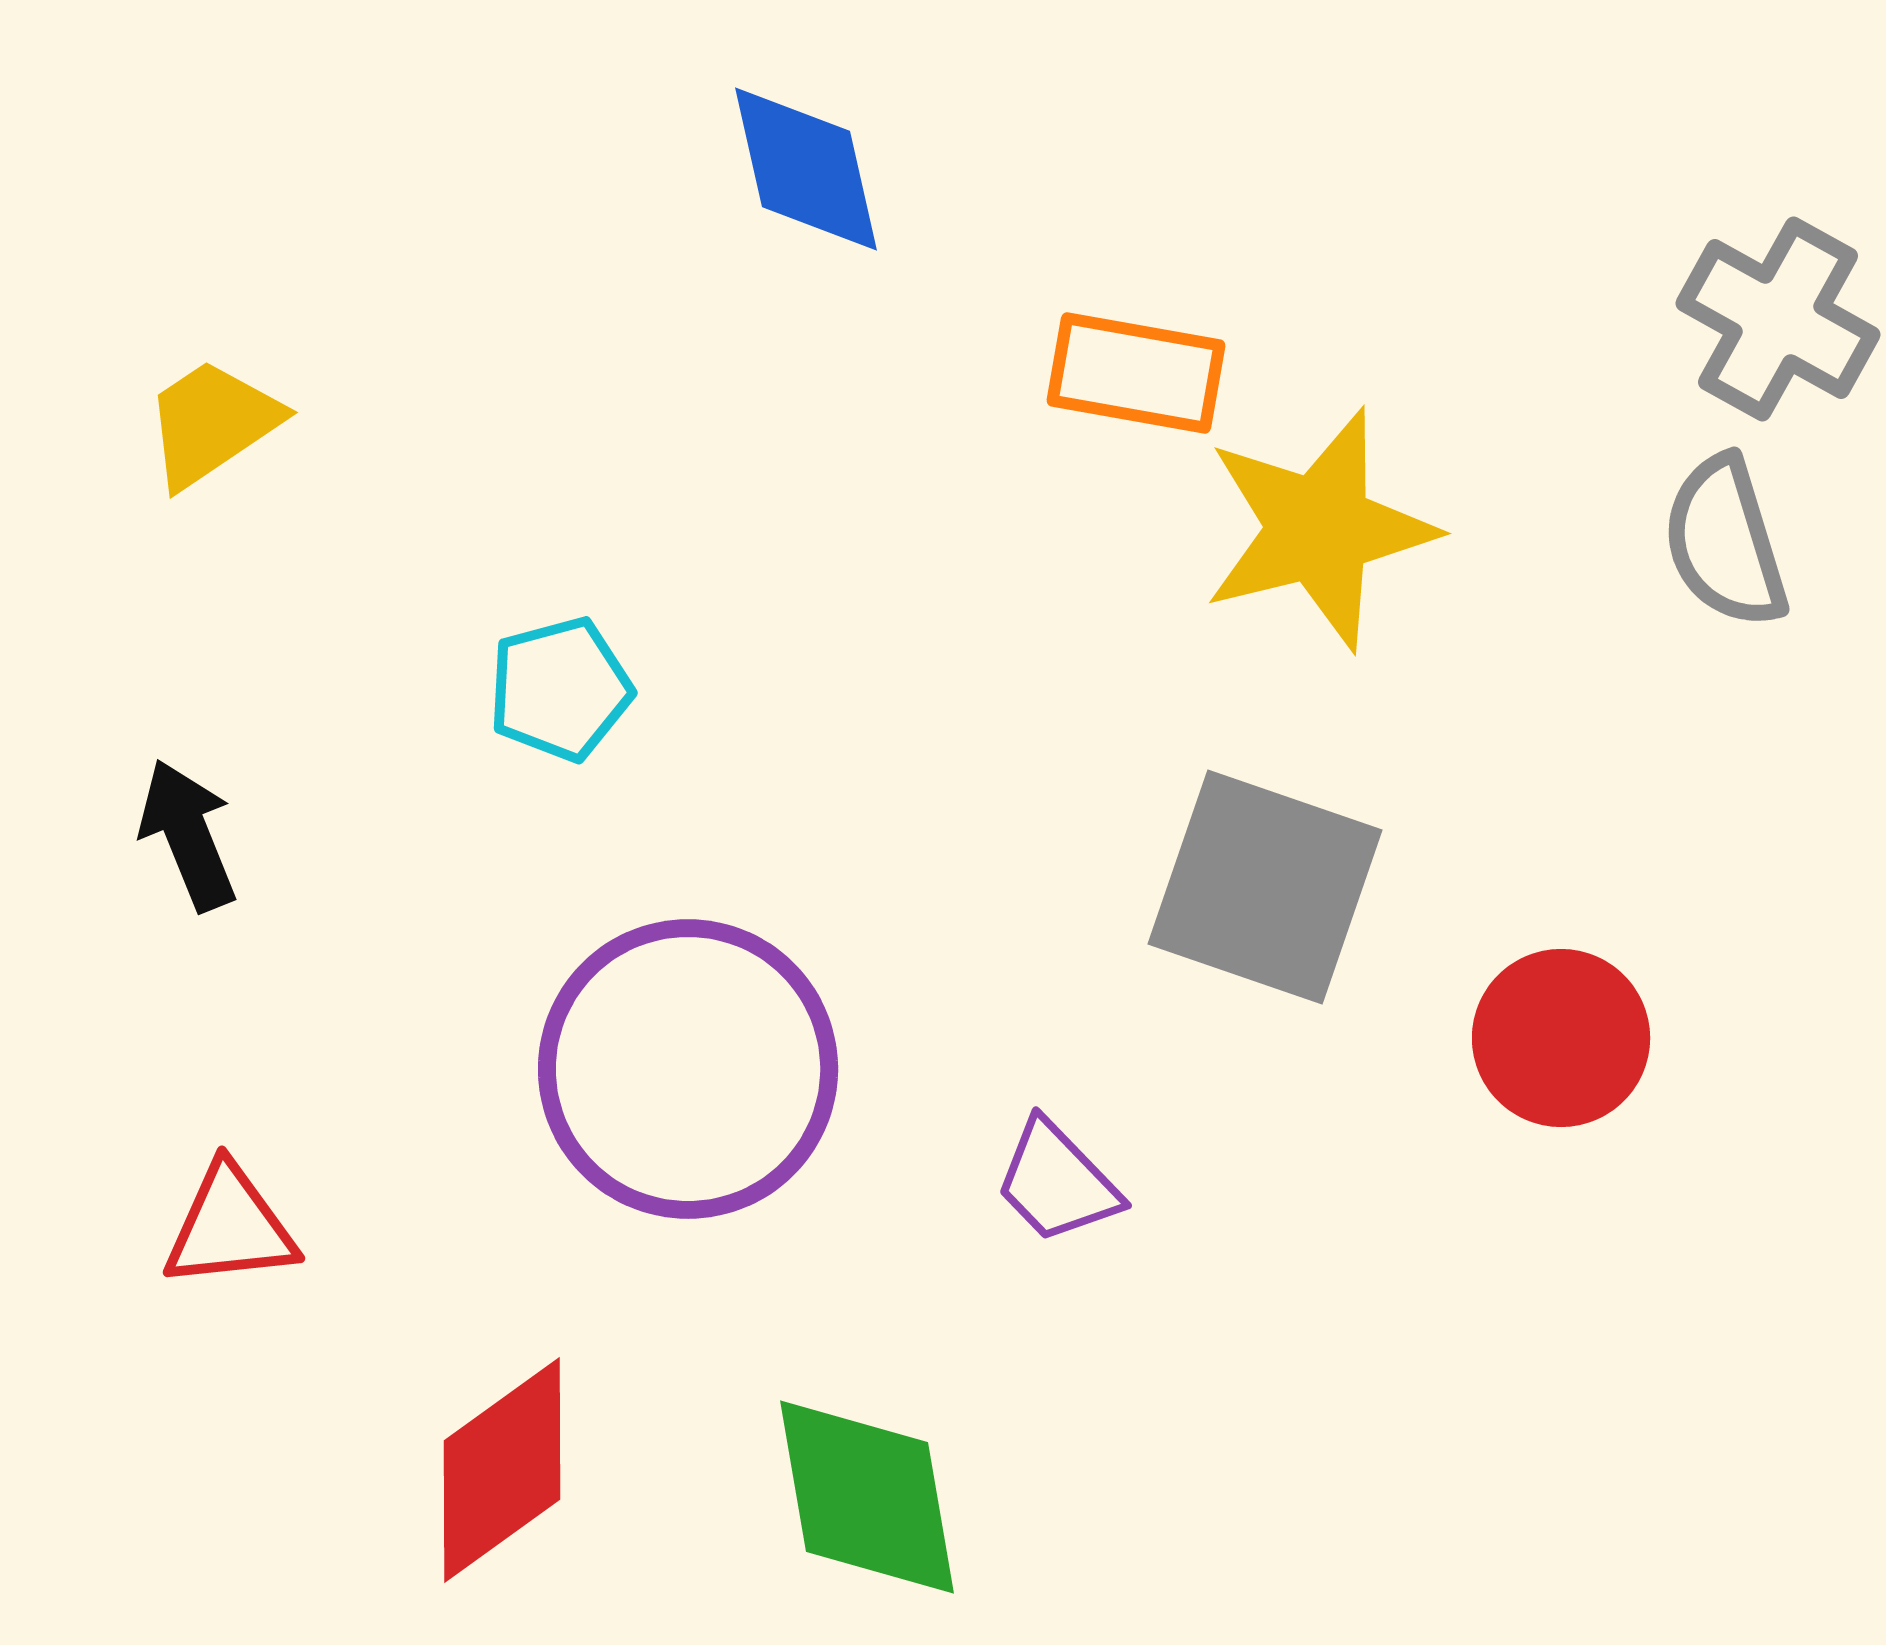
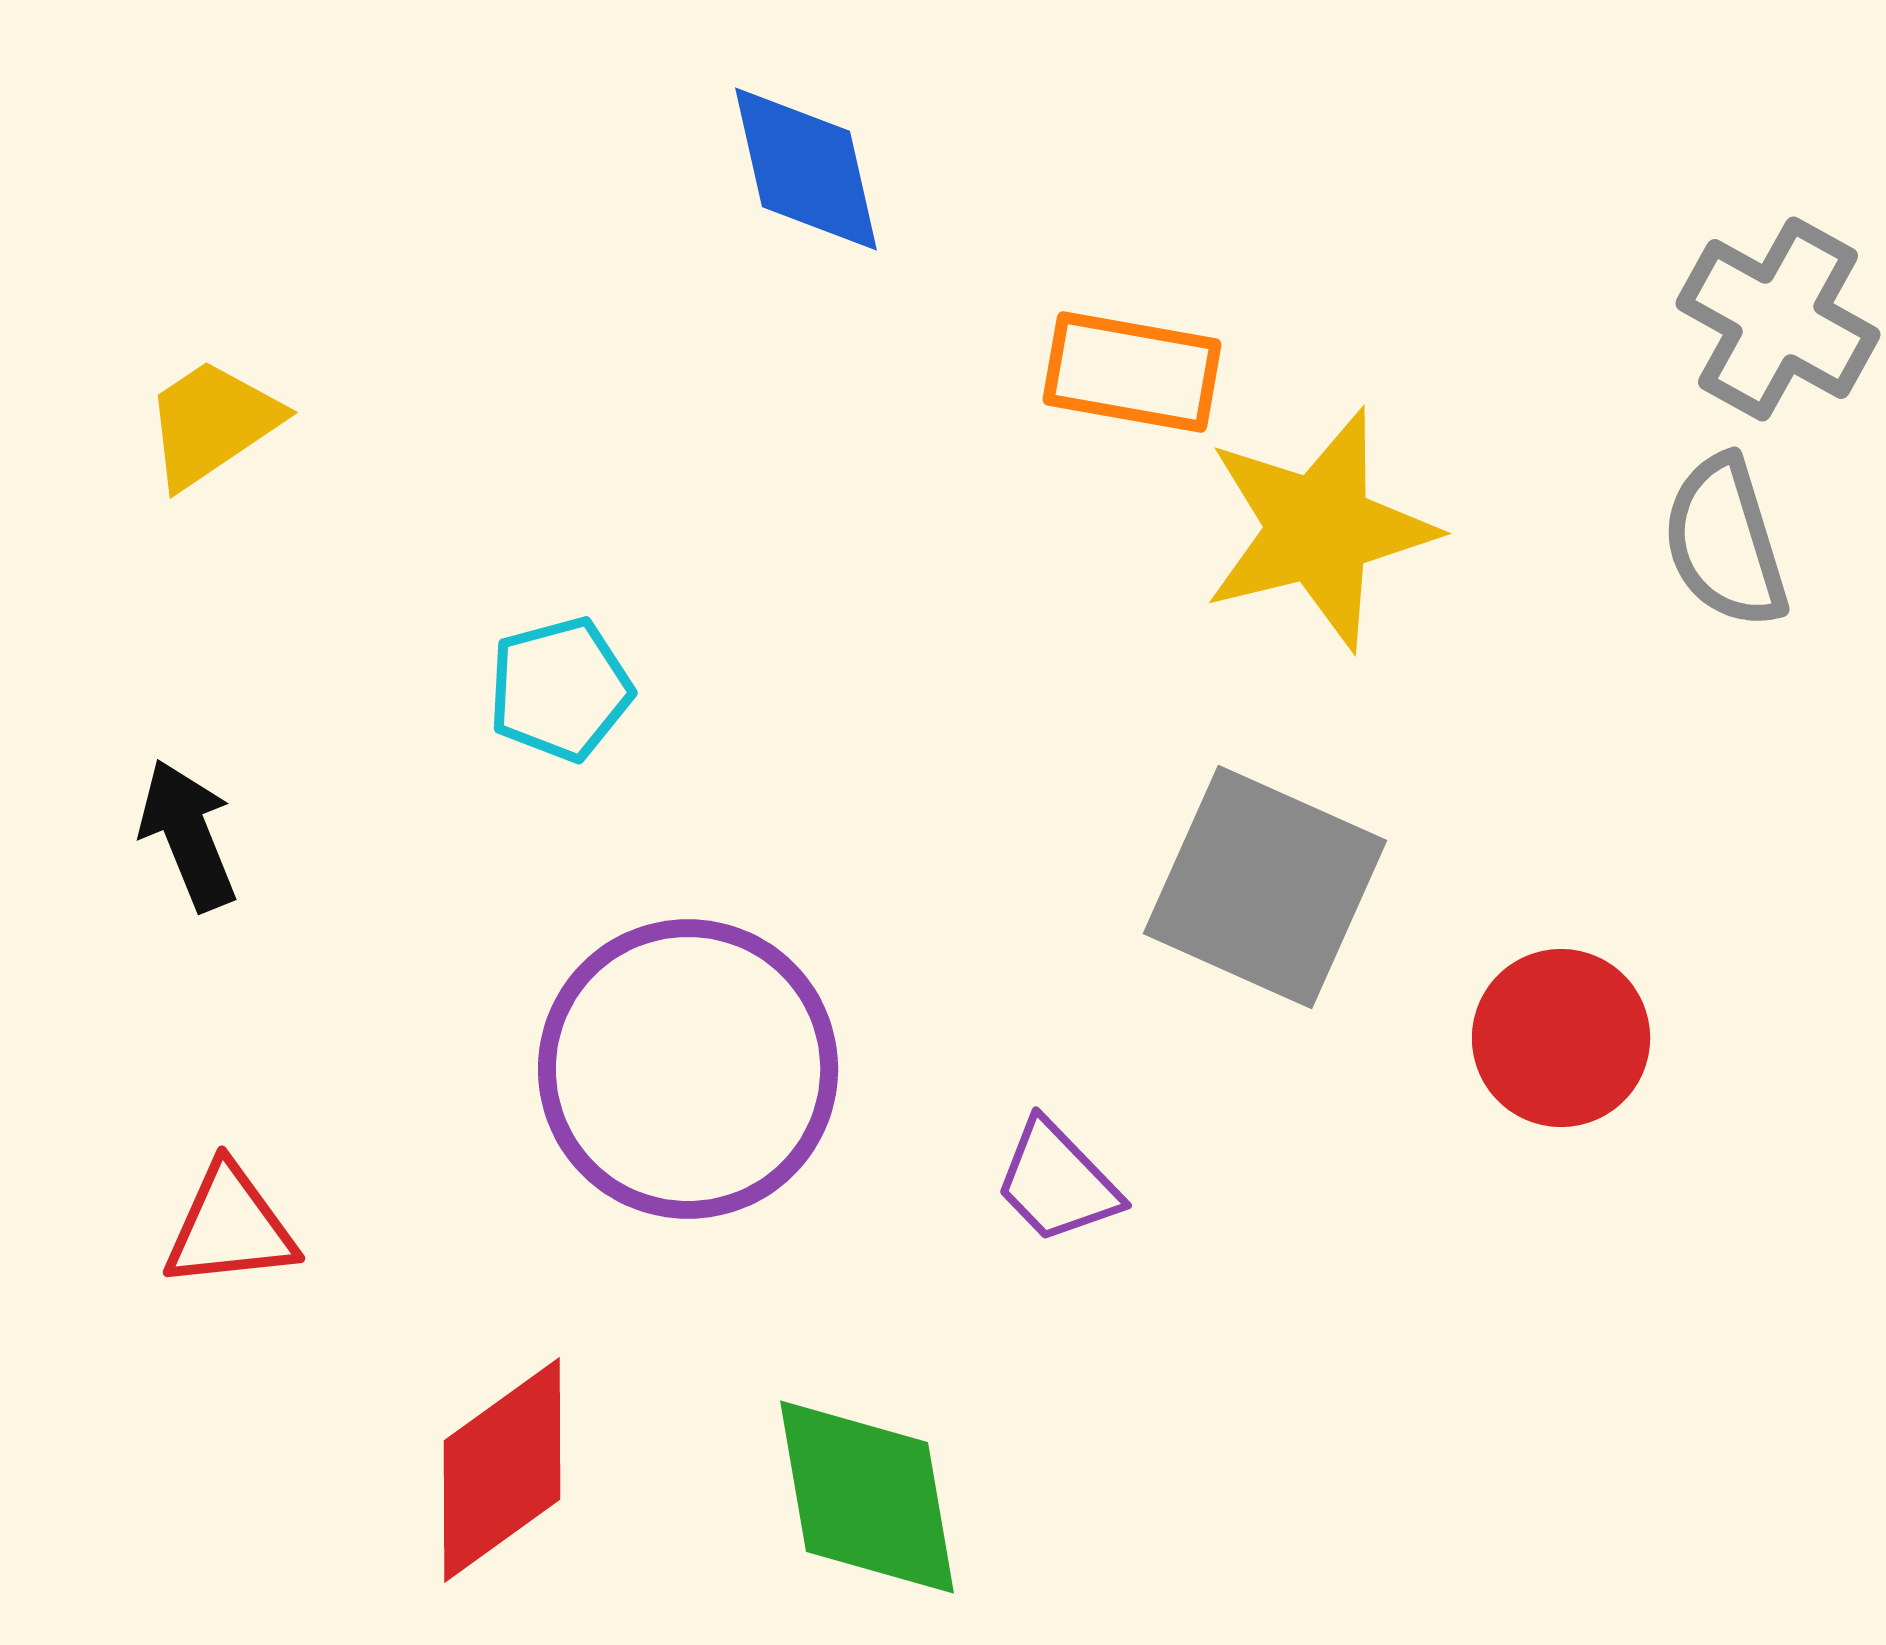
orange rectangle: moved 4 px left, 1 px up
gray square: rotated 5 degrees clockwise
